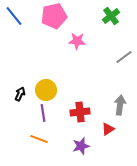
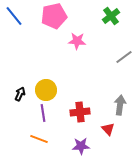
red triangle: rotated 40 degrees counterclockwise
purple star: rotated 12 degrees clockwise
